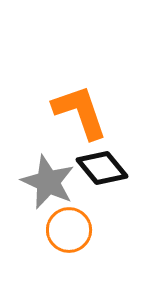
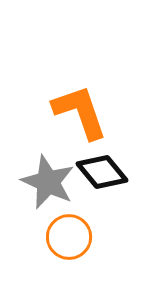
black diamond: moved 4 px down
orange circle: moved 7 px down
